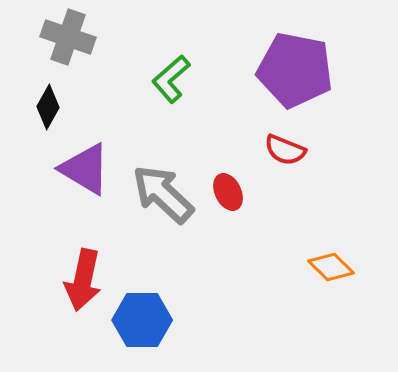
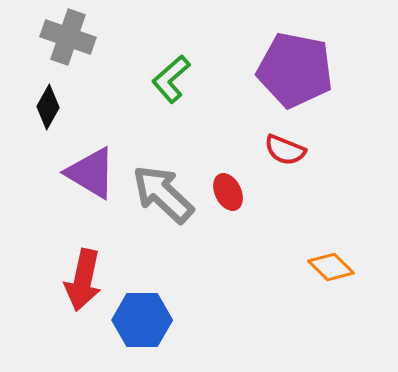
purple triangle: moved 6 px right, 4 px down
